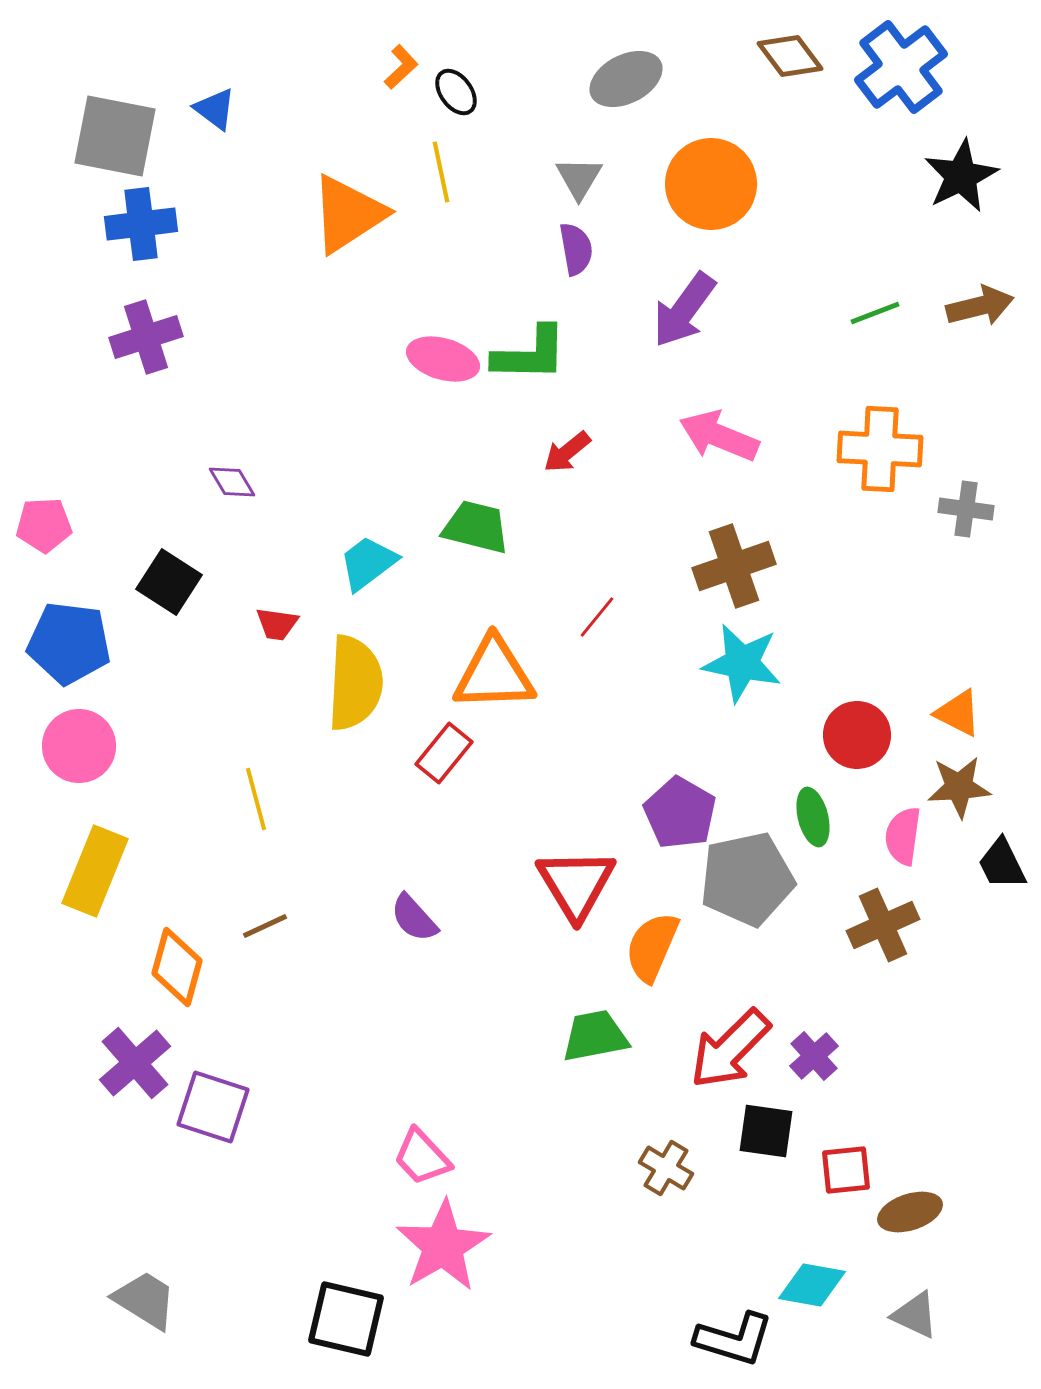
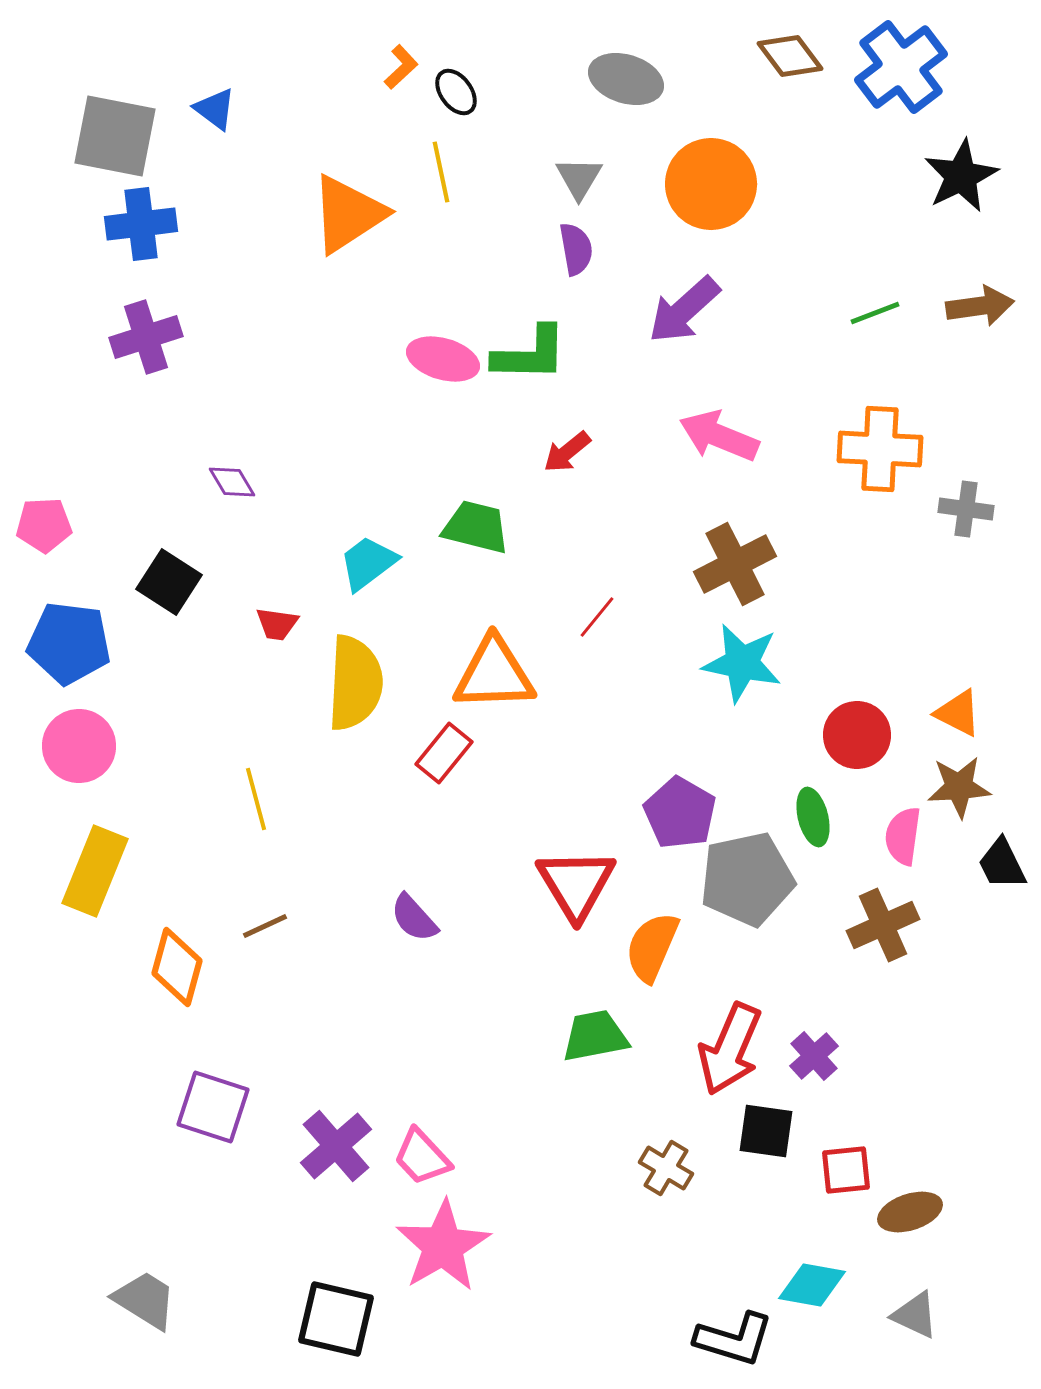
gray ellipse at (626, 79): rotated 44 degrees clockwise
brown arrow at (980, 306): rotated 6 degrees clockwise
purple arrow at (684, 310): rotated 12 degrees clockwise
brown cross at (734, 566): moved 1 px right, 2 px up; rotated 8 degrees counterclockwise
red arrow at (730, 1049): rotated 22 degrees counterclockwise
purple cross at (135, 1063): moved 201 px right, 83 px down
black square at (346, 1319): moved 10 px left
